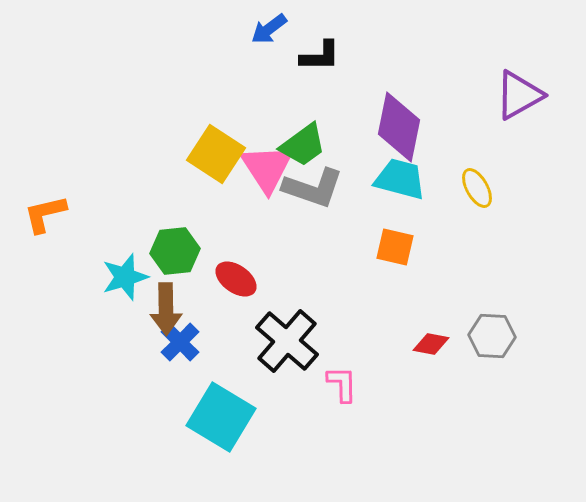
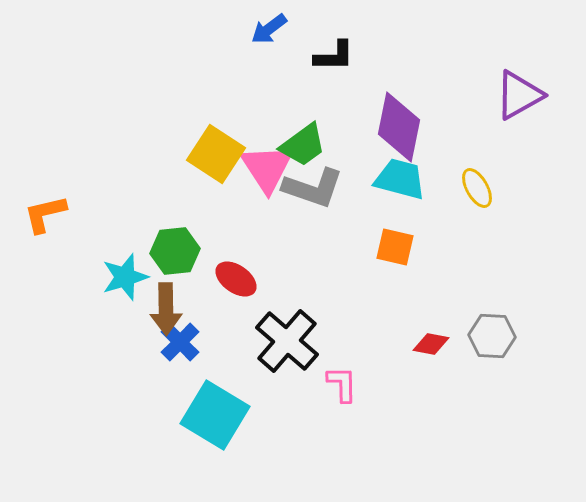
black L-shape: moved 14 px right
cyan square: moved 6 px left, 2 px up
